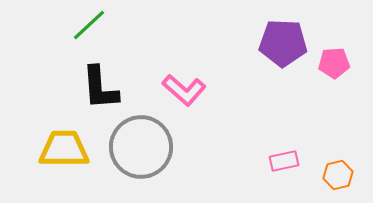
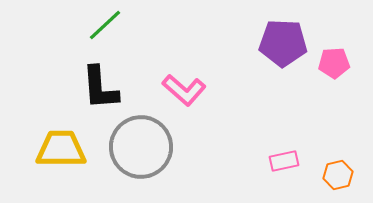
green line: moved 16 px right
yellow trapezoid: moved 3 px left
